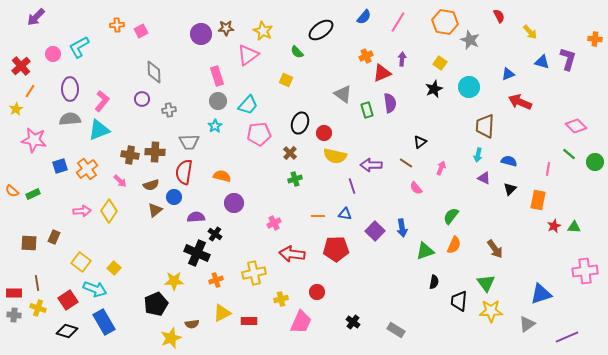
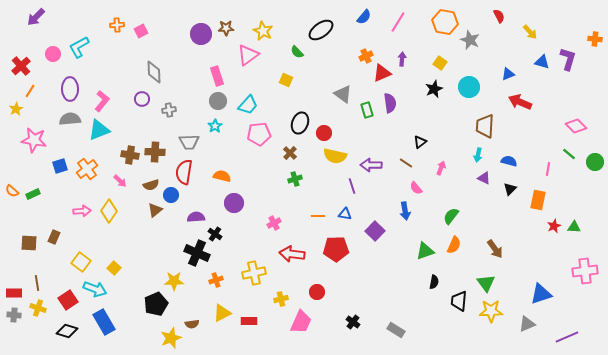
blue circle at (174, 197): moved 3 px left, 2 px up
blue arrow at (402, 228): moved 3 px right, 17 px up
gray triangle at (527, 324): rotated 12 degrees clockwise
